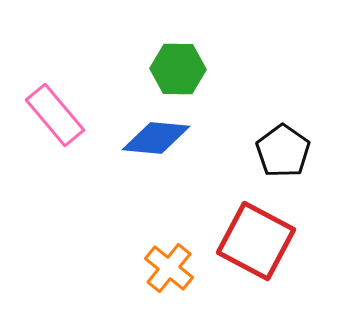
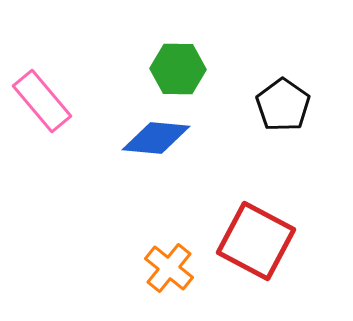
pink rectangle: moved 13 px left, 14 px up
black pentagon: moved 46 px up
